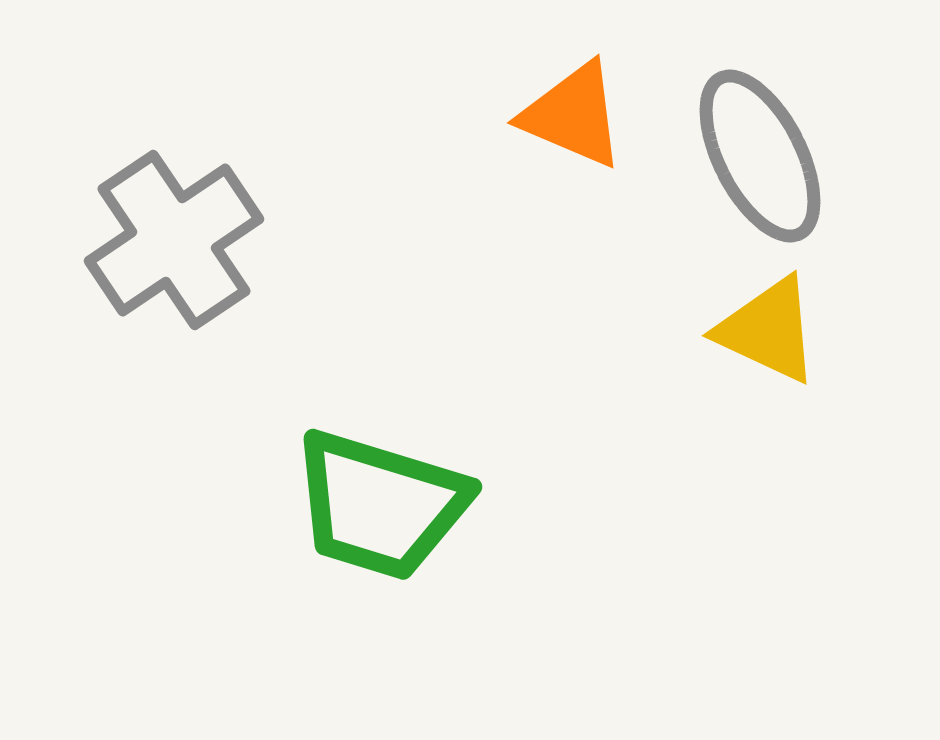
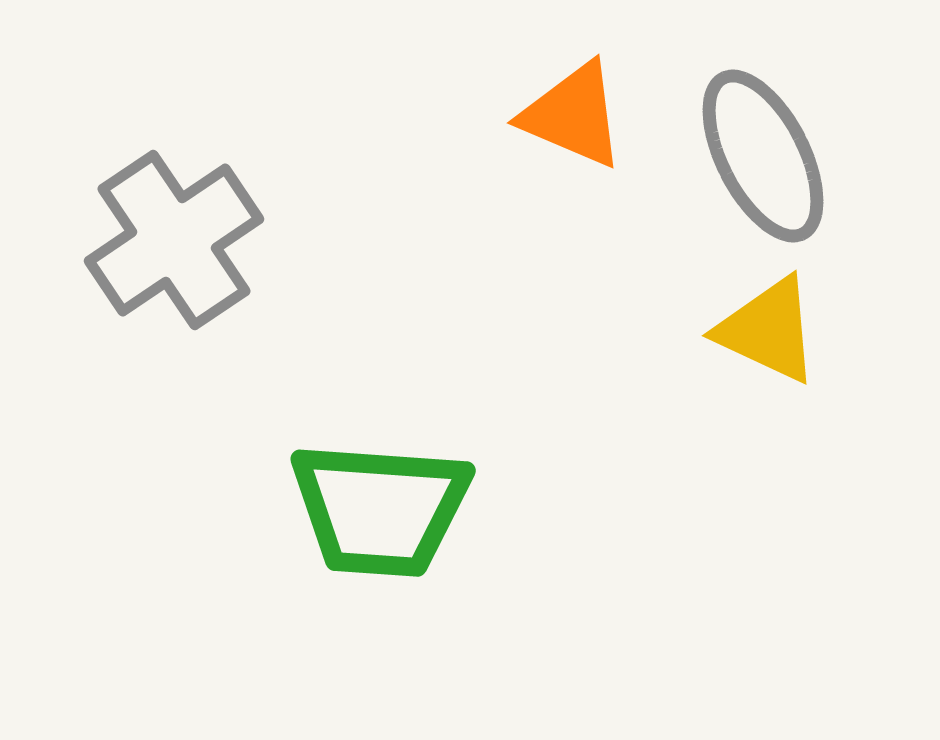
gray ellipse: moved 3 px right
green trapezoid: moved 4 px down; rotated 13 degrees counterclockwise
